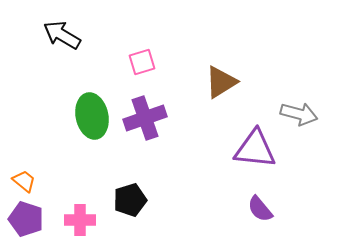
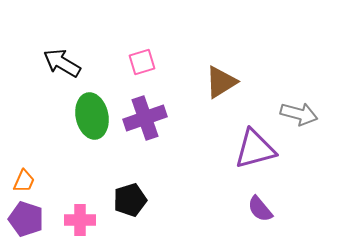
black arrow: moved 28 px down
purple triangle: rotated 21 degrees counterclockwise
orange trapezoid: rotated 75 degrees clockwise
